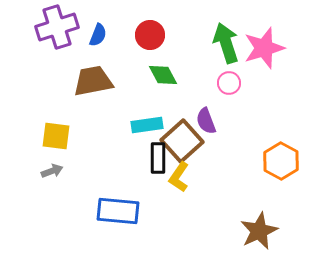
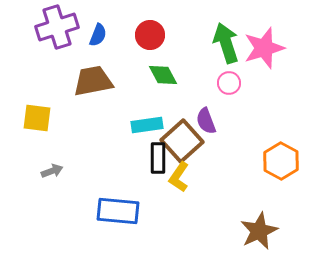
yellow square: moved 19 px left, 18 px up
